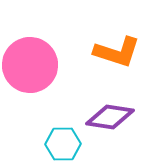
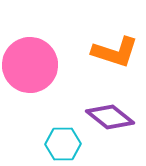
orange L-shape: moved 2 px left
purple diamond: rotated 30 degrees clockwise
